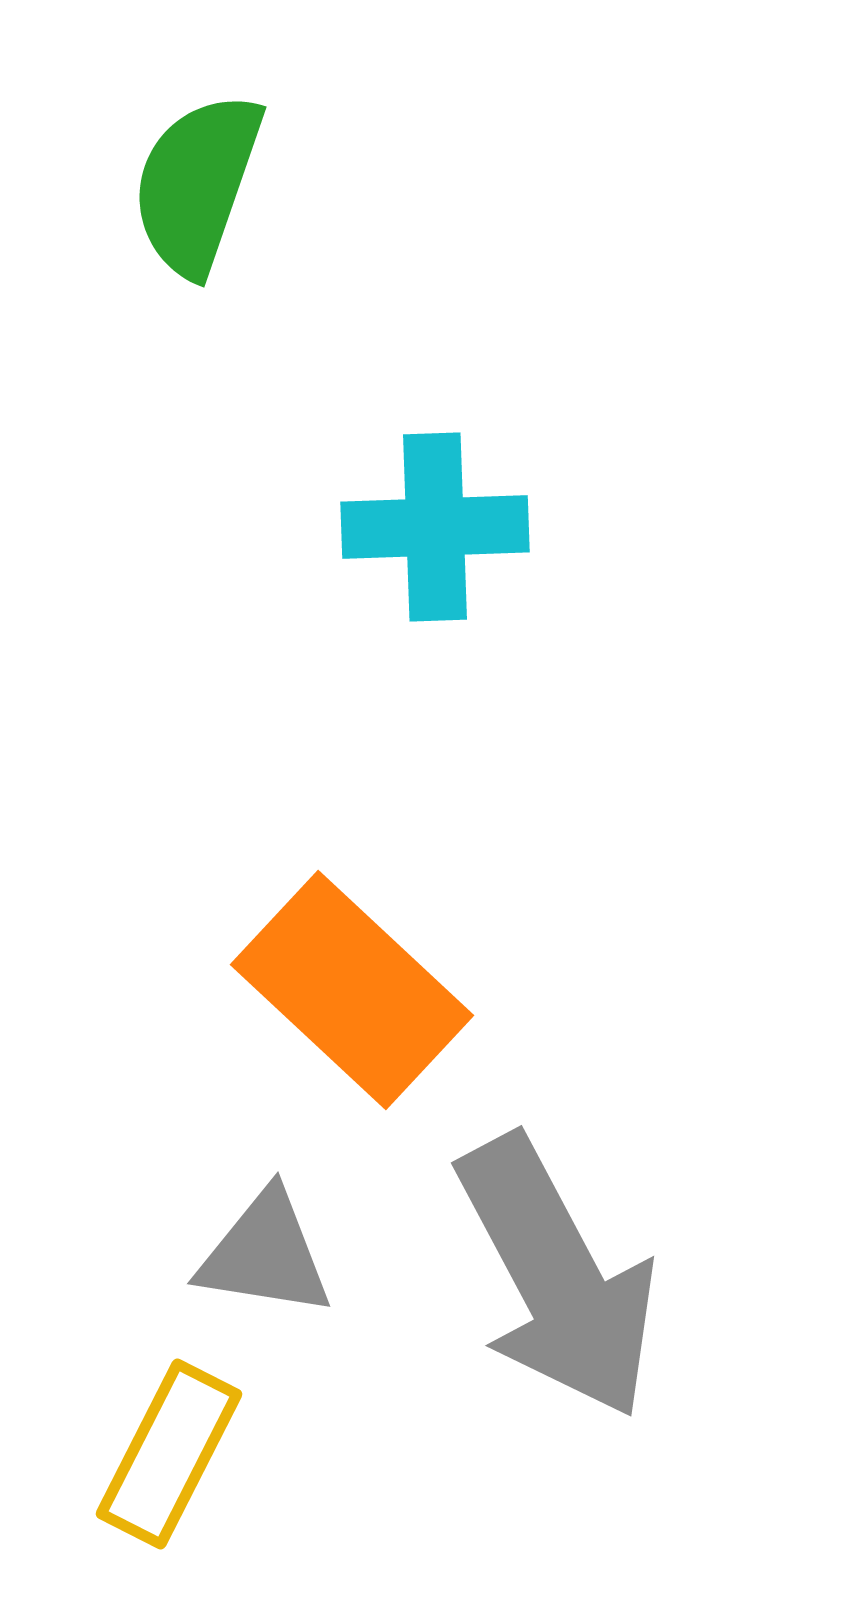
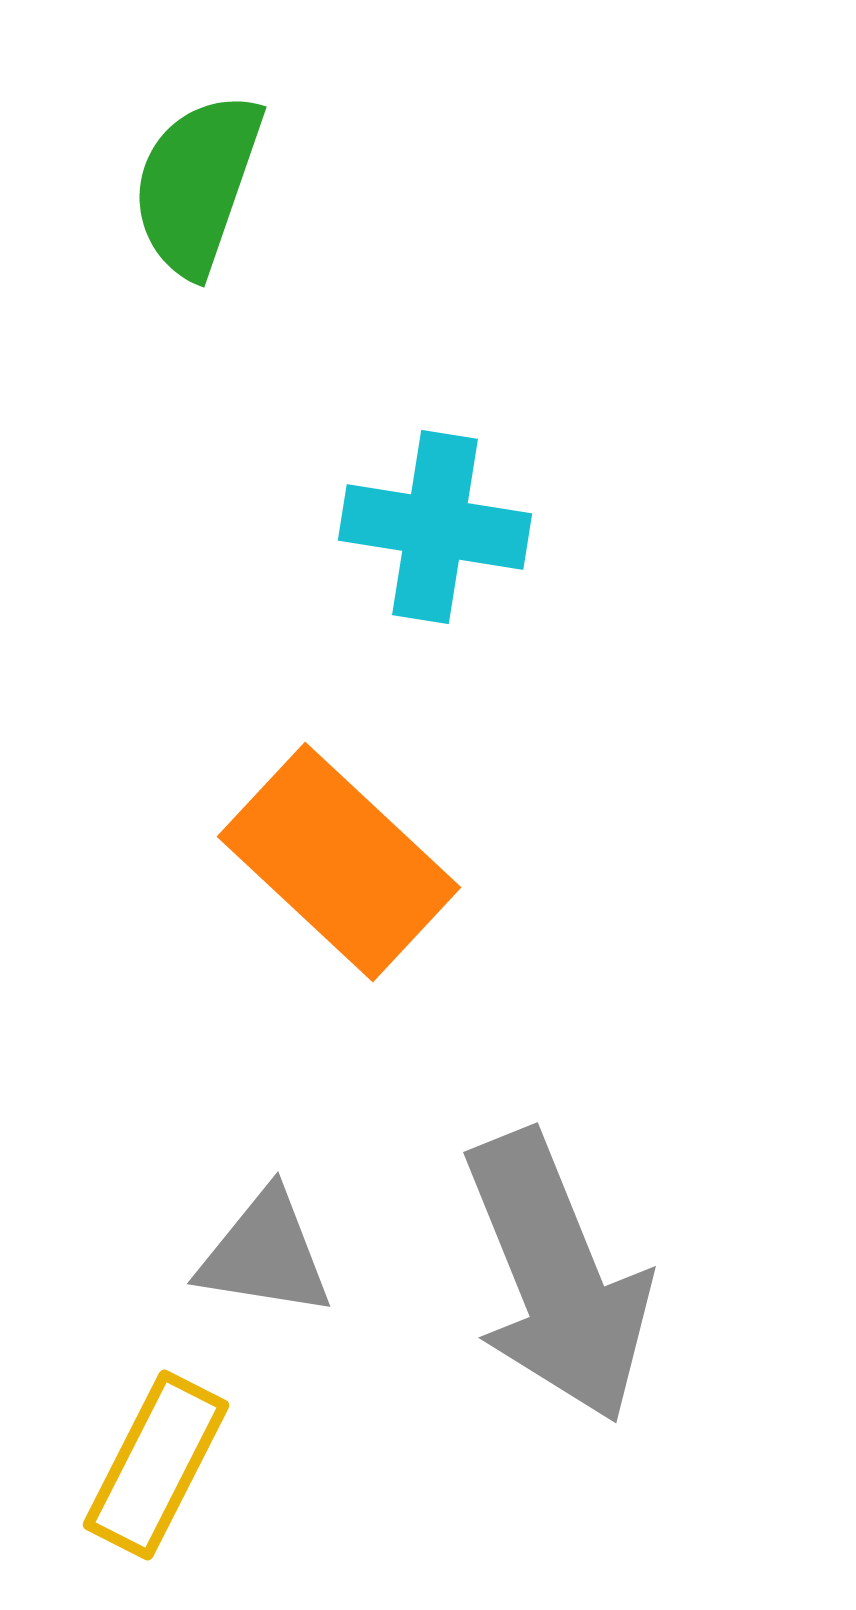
cyan cross: rotated 11 degrees clockwise
orange rectangle: moved 13 px left, 128 px up
gray arrow: rotated 6 degrees clockwise
yellow rectangle: moved 13 px left, 11 px down
